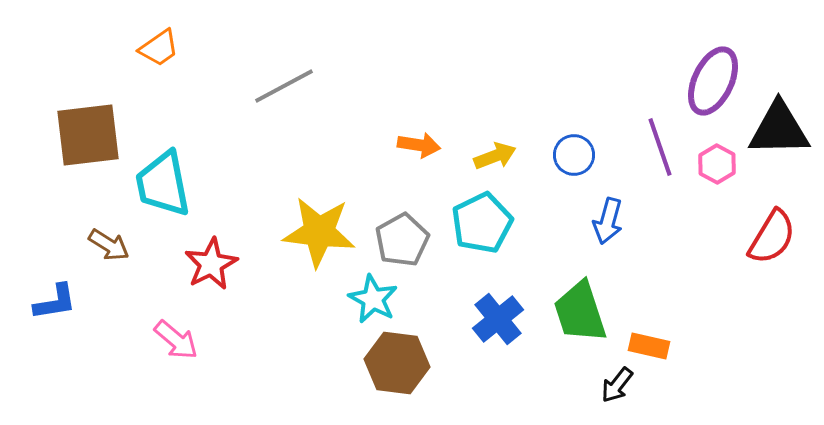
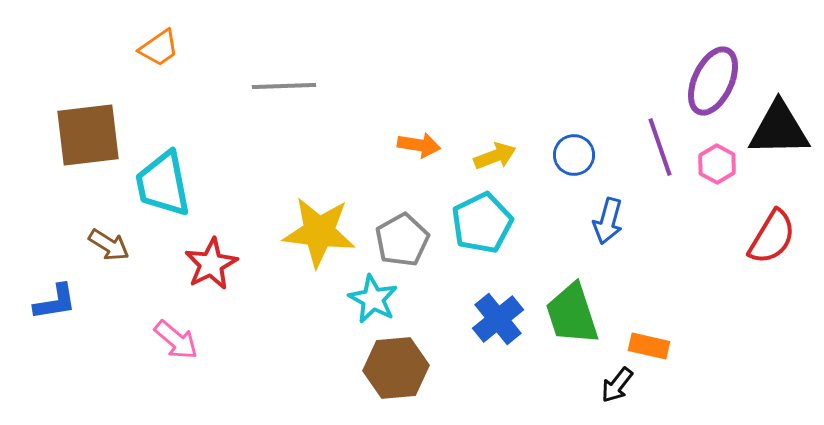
gray line: rotated 26 degrees clockwise
green trapezoid: moved 8 px left, 2 px down
brown hexagon: moved 1 px left, 5 px down; rotated 12 degrees counterclockwise
